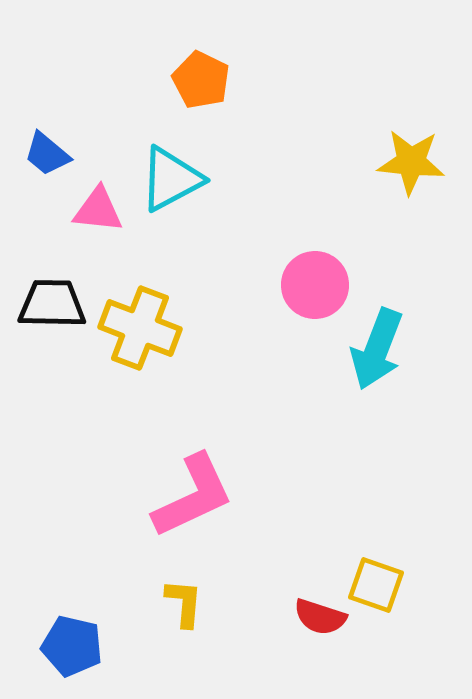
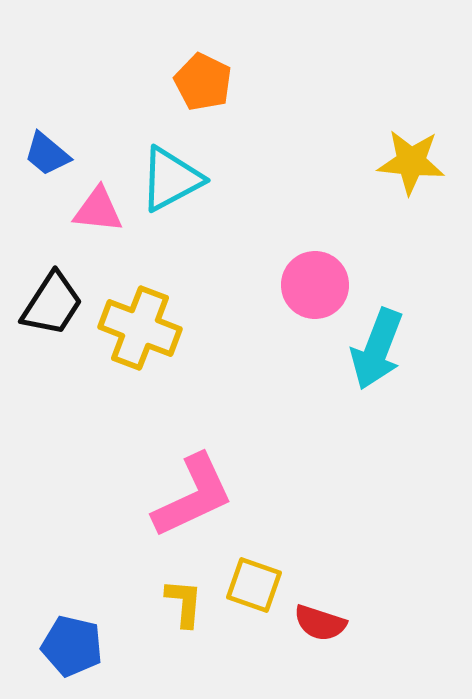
orange pentagon: moved 2 px right, 2 px down
black trapezoid: rotated 122 degrees clockwise
yellow square: moved 122 px left
red semicircle: moved 6 px down
